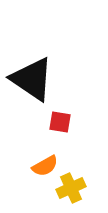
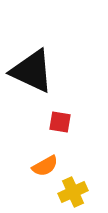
black triangle: moved 8 px up; rotated 9 degrees counterclockwise
yellow cross: moved 2 px right, 4 px down
